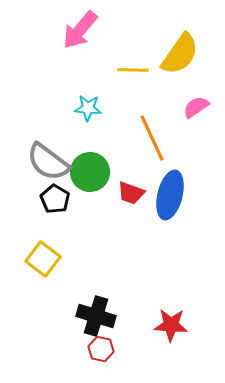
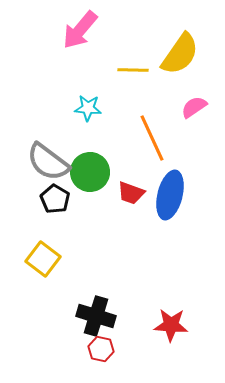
pink semicircle: moved 2 px left
